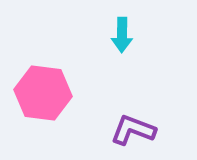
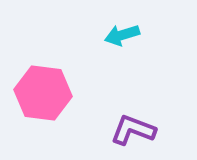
cyan arrow: rotated 72 degrees clockwise
